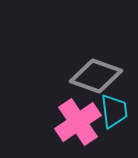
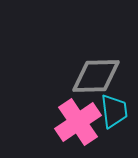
gray diamond: rotated 21 degrees counterclockwise
